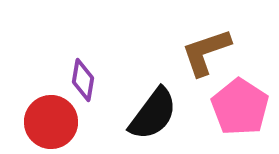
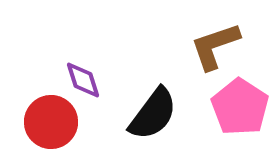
brown L-shape: moved 9 px right, 6 px up
purple diamond: rotated 27 degrees counterclockwise
